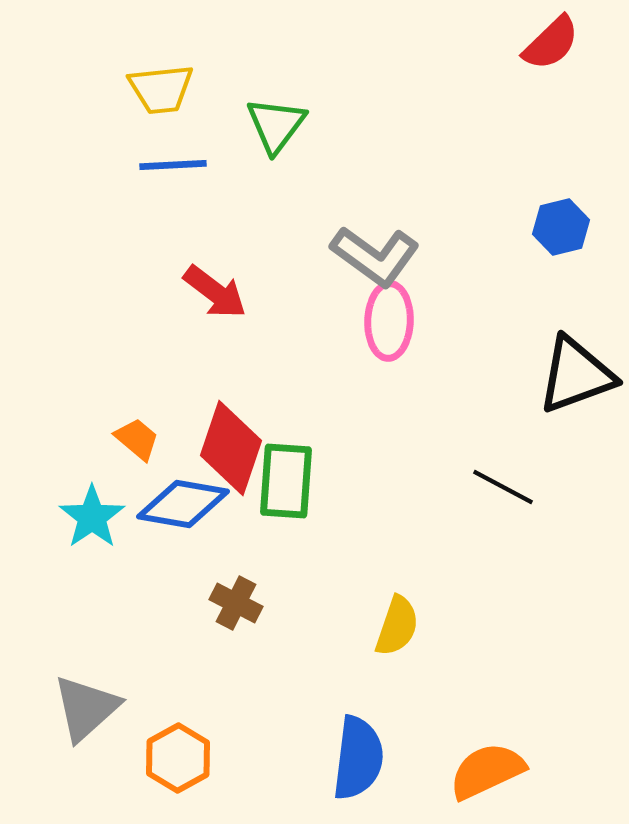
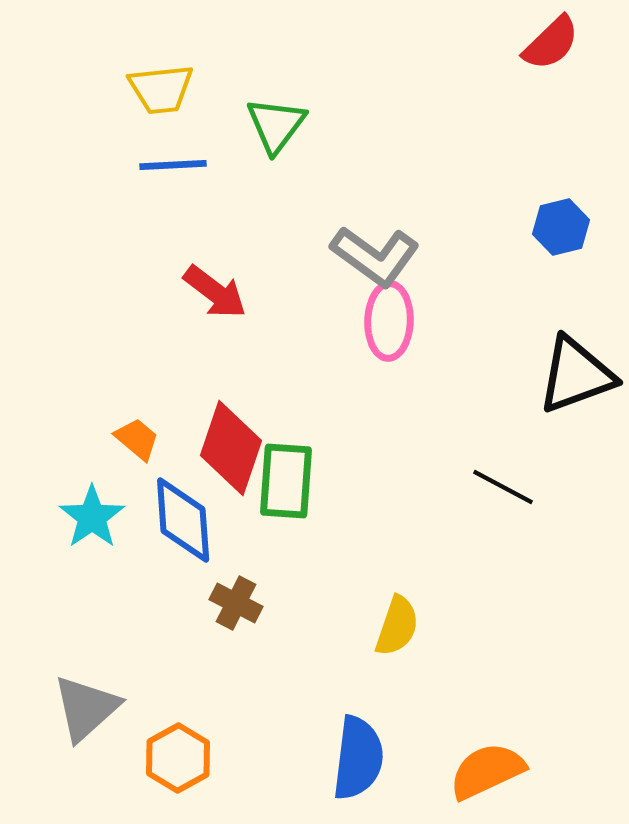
blue diamond: moved 16 px down; rotated 76 degrees clockwise
